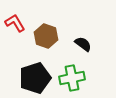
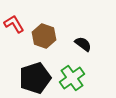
red L-shape: moved 1 px left, 1 px down
brown hexagon: moved 2 px left
green cross: rotated 25 degrees counterclockwise
